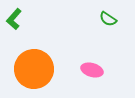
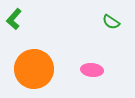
green semicircle: moved 3 px right, 3 px down
pink ellipse: rotated 10 degrees counterclockwise
